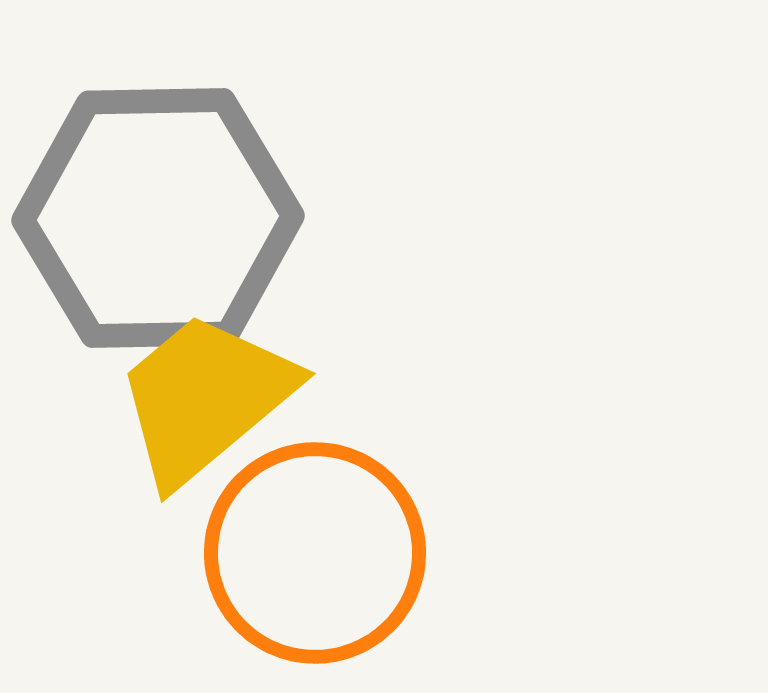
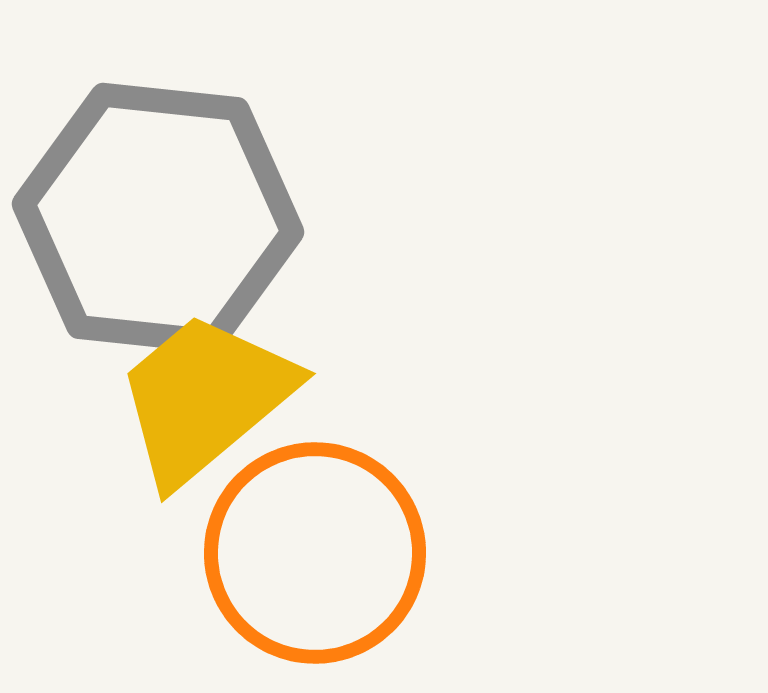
gray hexagon: rotated 7 degrees clockwise
